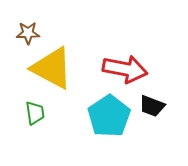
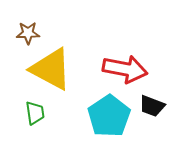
yellow triangle: moved 1 px left, 1 px down
